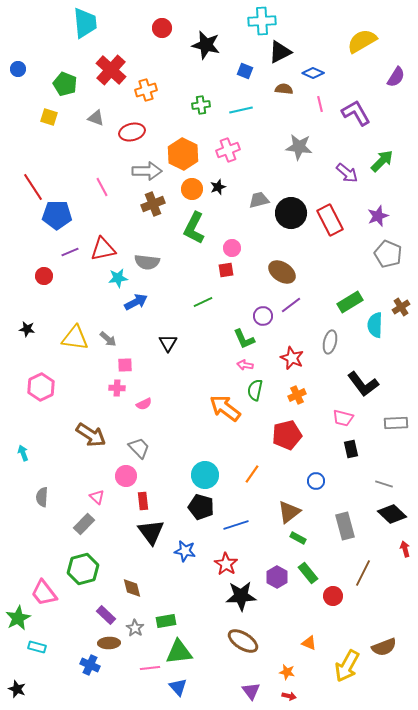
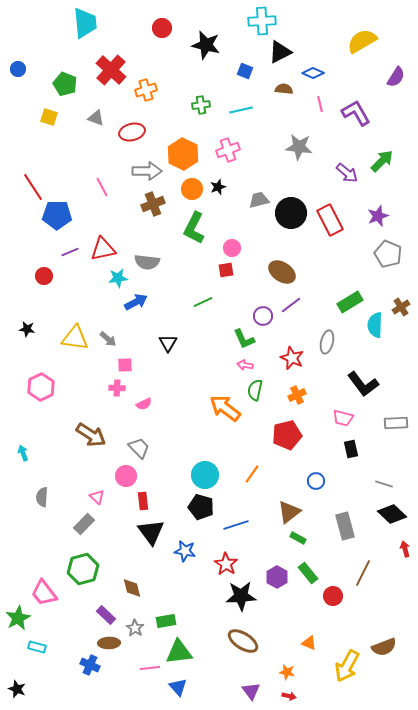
gray ellipse at (330, 342): moved 3 px left
